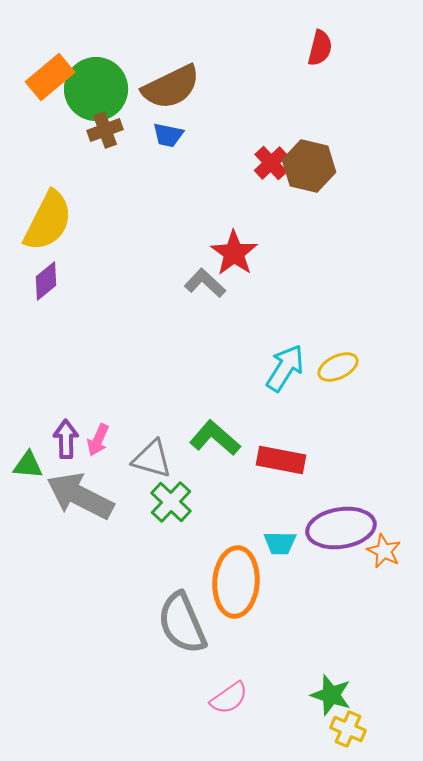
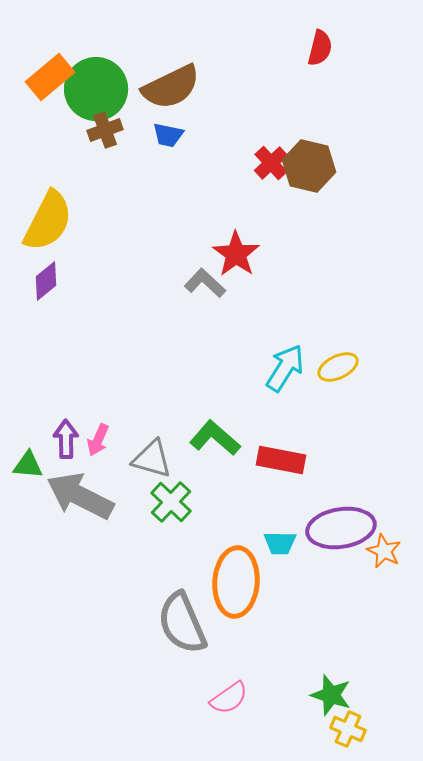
red star: moved 2 px right, 1 px down
